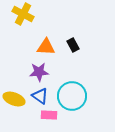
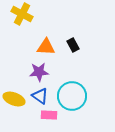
yellow cross: moved 1 px left
